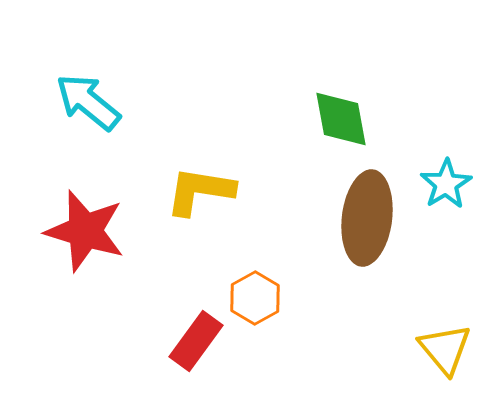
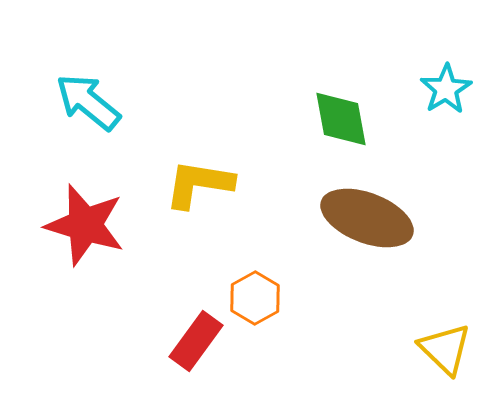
cyan star: moved 95 px up
yellow L-shape: moved 1 px left, 7 px up
brown ellipse: rotated 76 degrees counterclockwise
red star: moved 6 px up
yellow triangle: rotated 6 degrees counterclockwise
